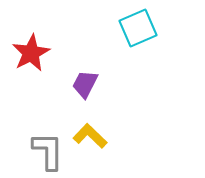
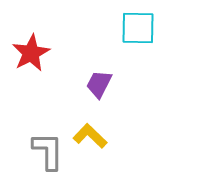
cyan square: rotated 24 degrees clockwise
purple trapezoid: moved 14 px right
